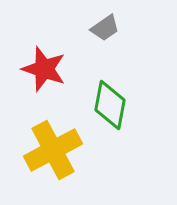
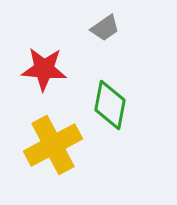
red star: rotated 15 degrees counterclockwise
yellow cross: moved 5 px up
